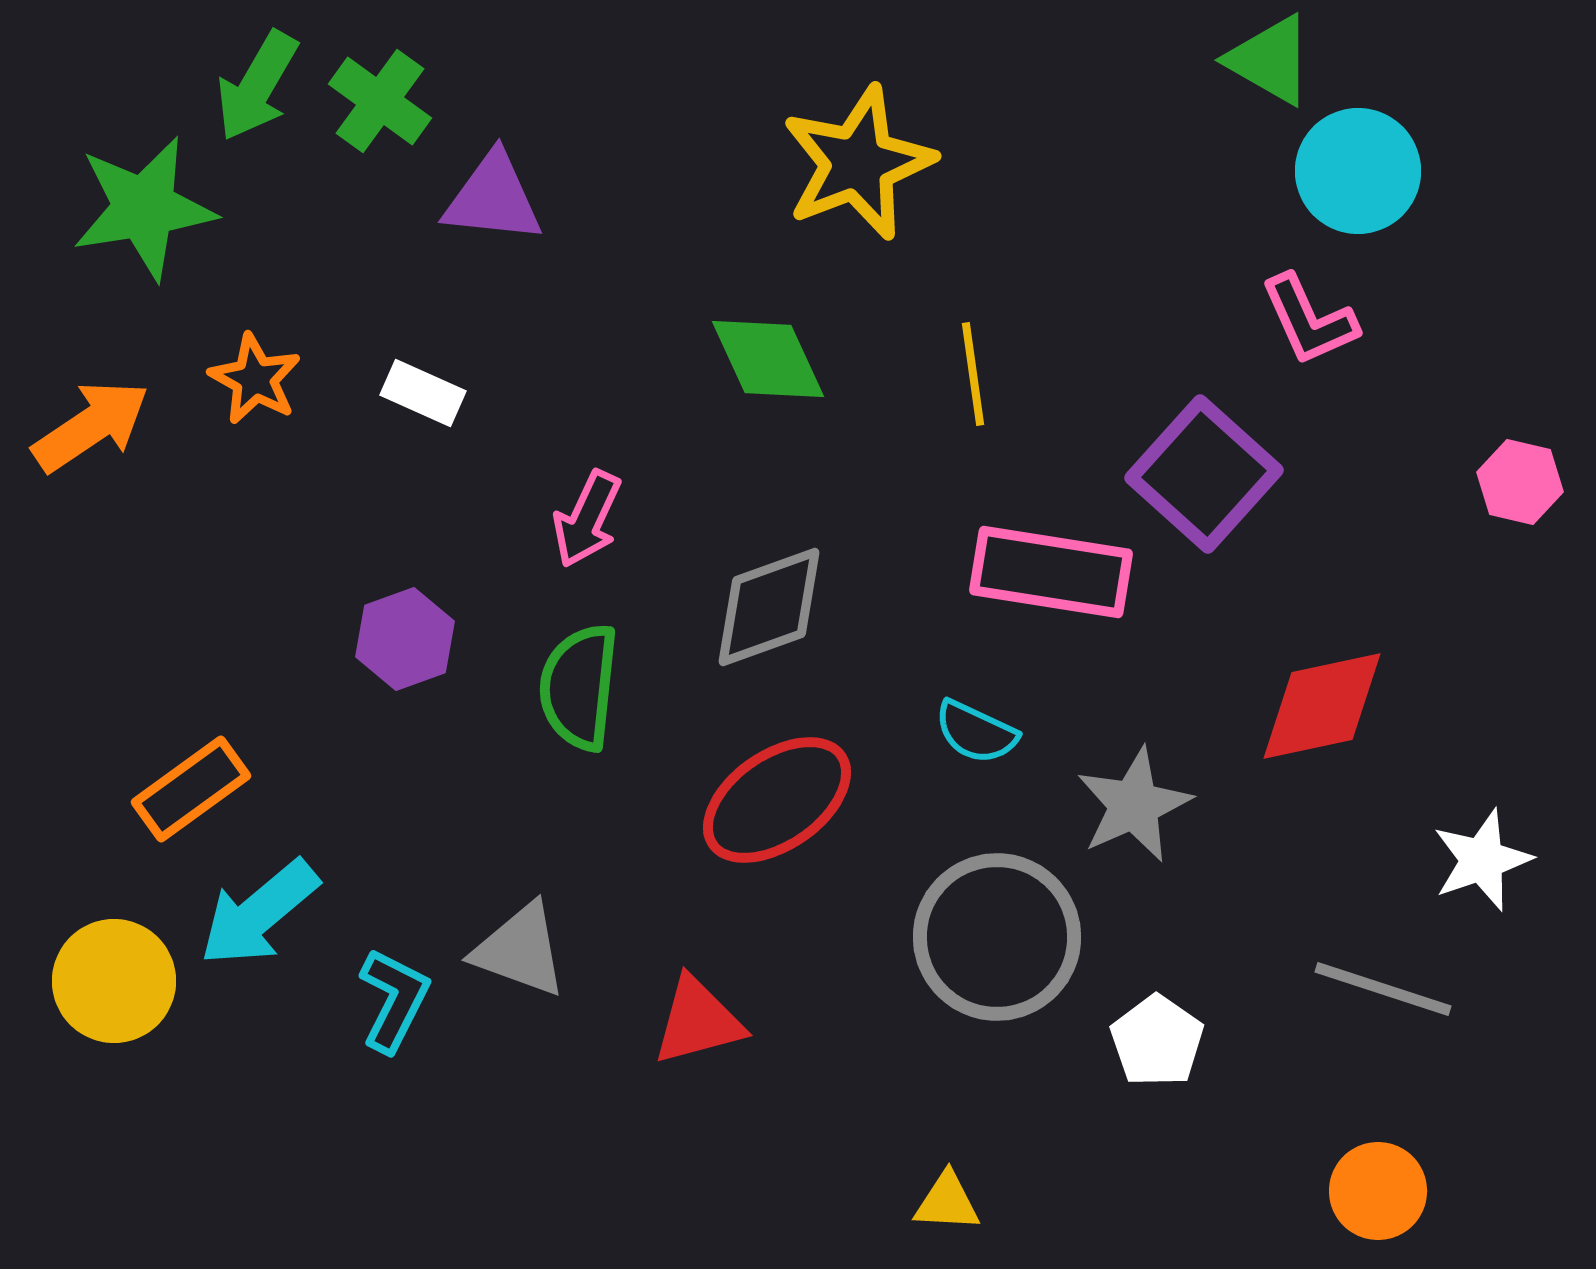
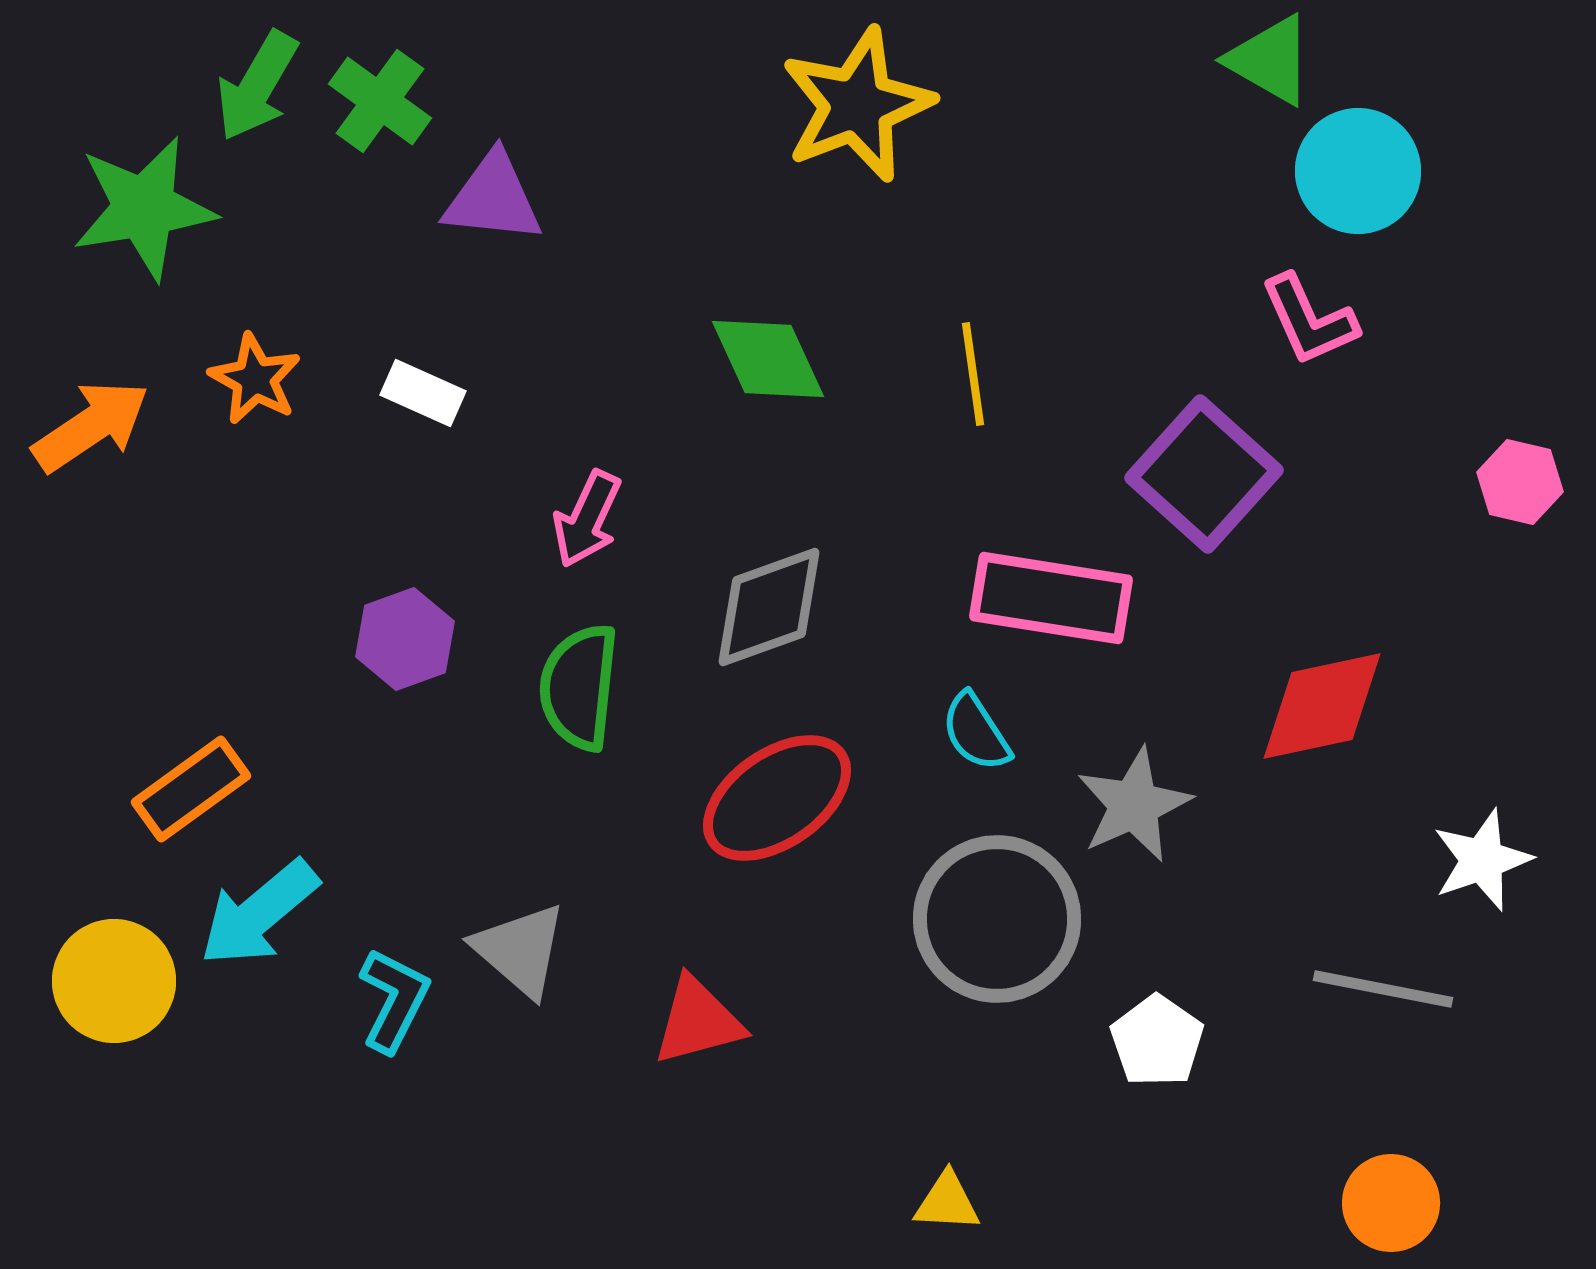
yellow star: moved 1 px left, 58 px up
pink rectangle: moved 26 px down
cyan semicircle: rotated 32 degrees clockwise
red ellipse: moved 2 px up
gray circle: moved 18 px up
gray triangle: rotated 21 degrees clockwise
gray line: rotated 7 degrees counterclockwise
orange circle: moved 13 px right, 12 px down
